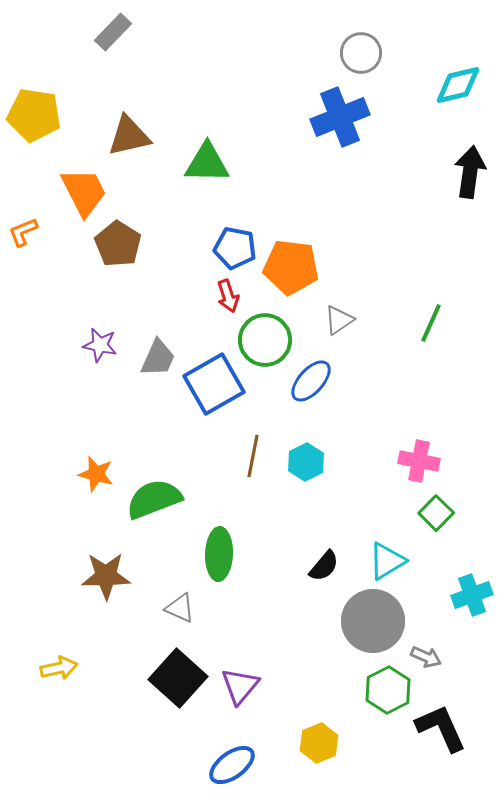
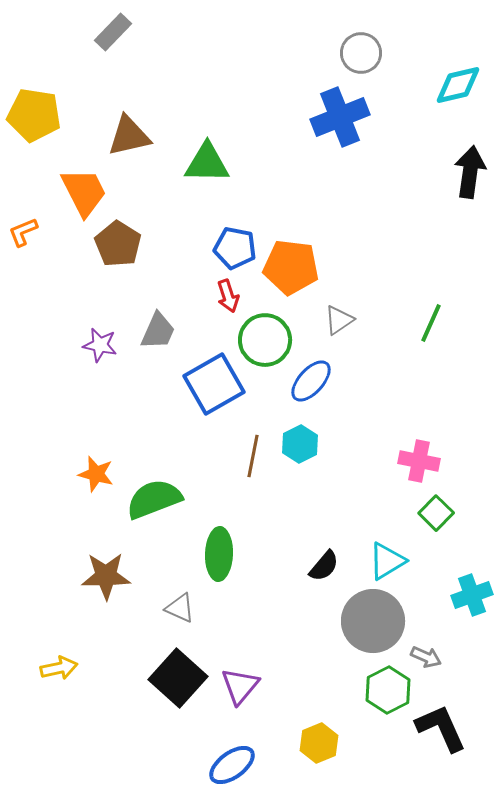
gray trapezoid at (158, 358): moved 27 px up
cyan hexagon at (306, 462): moved 6 px left, 18 px up
